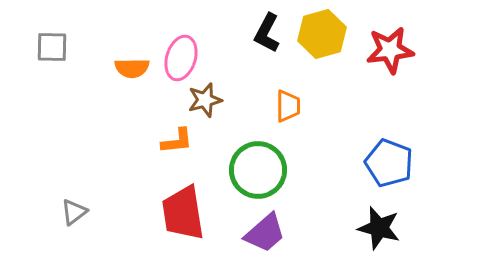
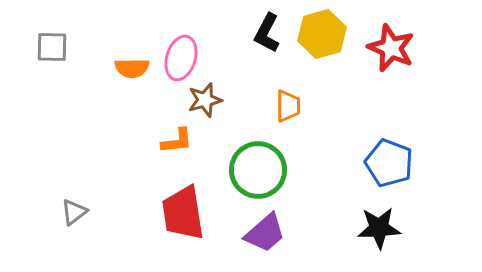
red star: moved 1 px right, 2 px up; rotated 30 degrees clockwise
black star: rotated 18 degrees counterclockwise
